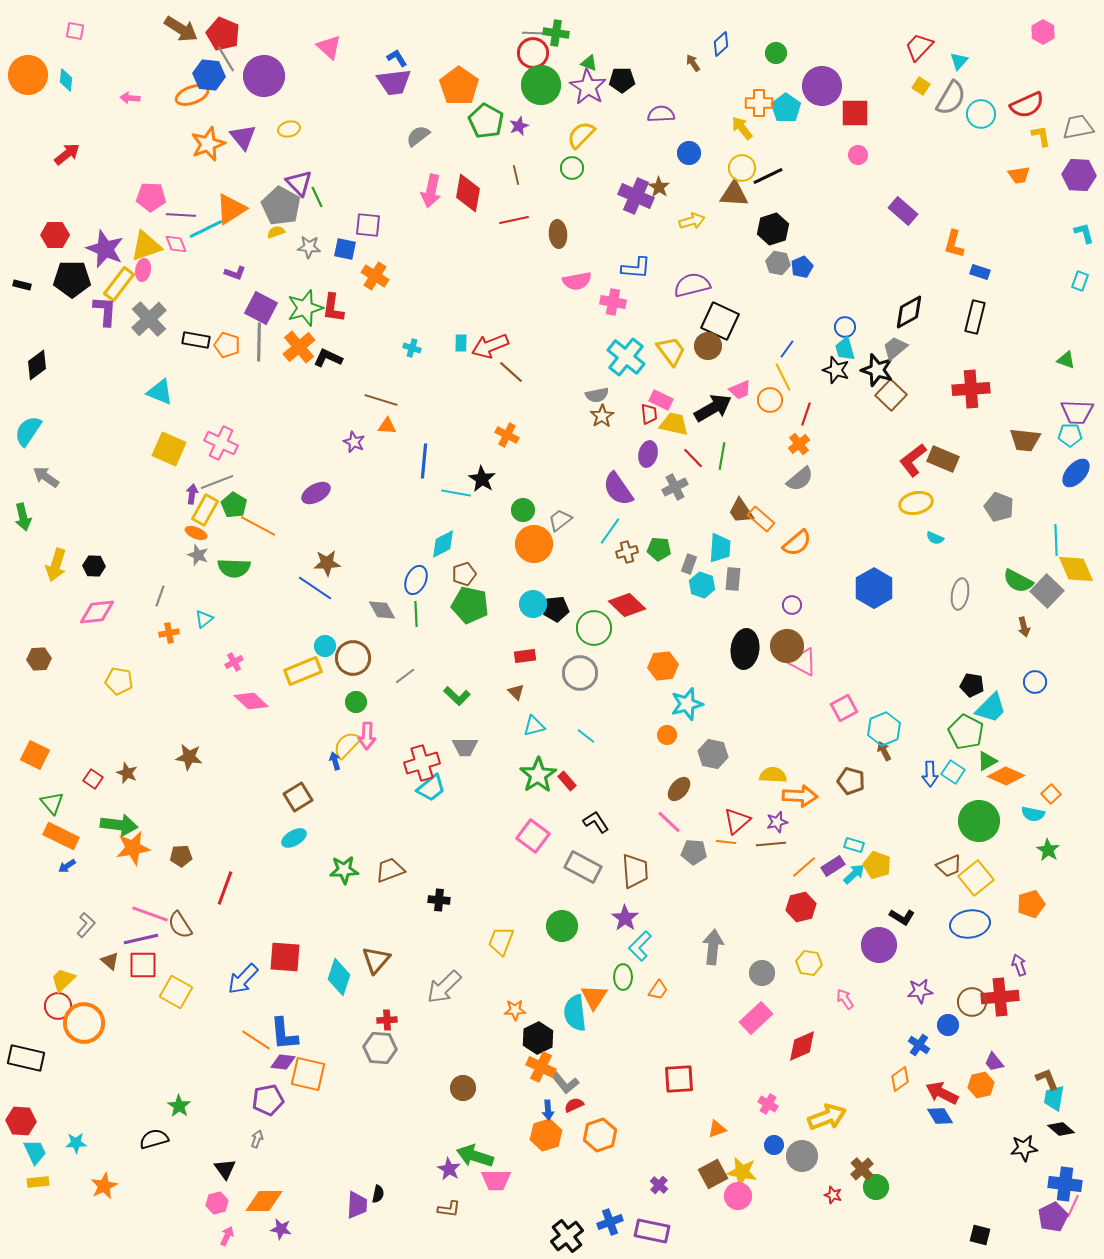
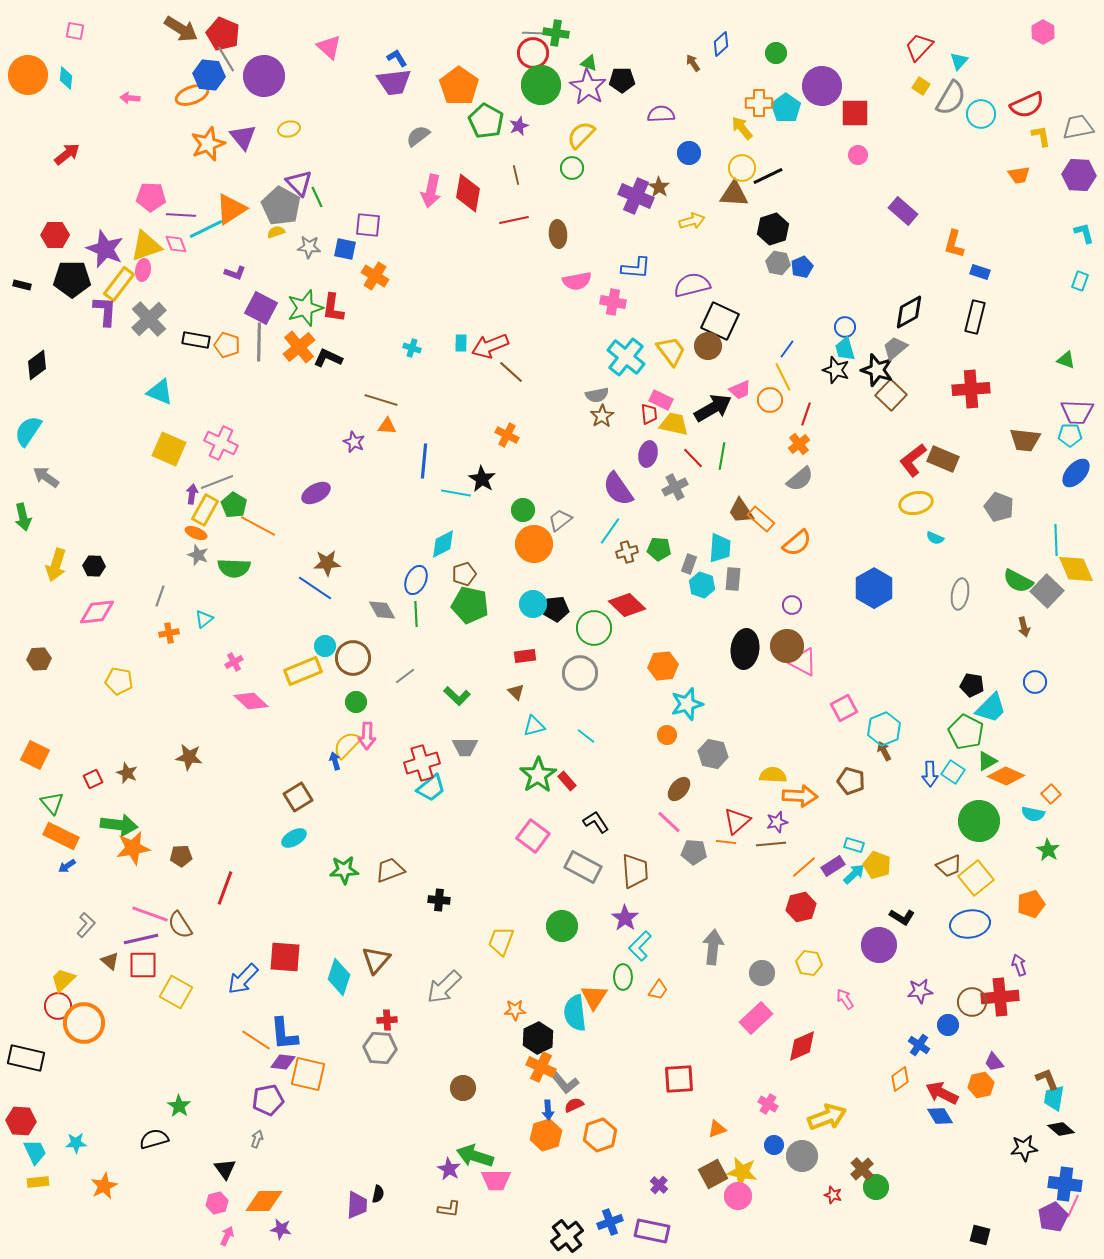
cyan diamond at (66, 80): moved 2 px up
red square at (93, 779): rotated 30 degrees clockwise
